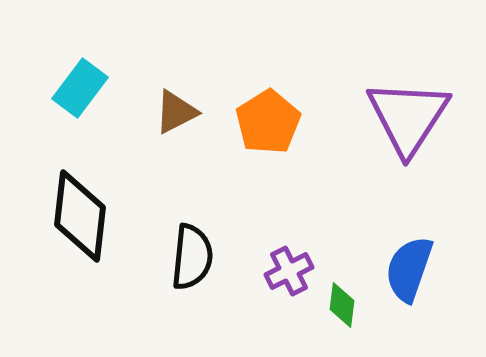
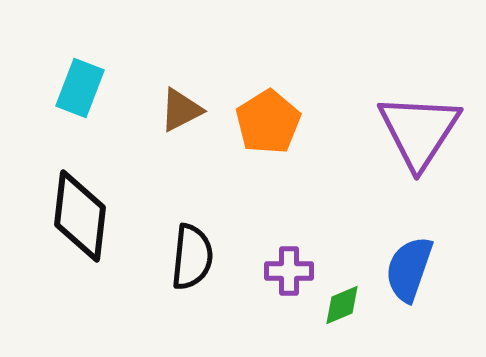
cyan rectangle: rotated 16 degrees counterclockwise
brown triangle: moved 5 px right, 2 px up
purple triangle: moved 11 px right, 14 px down
purple cross: rotated 27 degrees clockwise
green diamond: rotated 60 degrees clockwise
